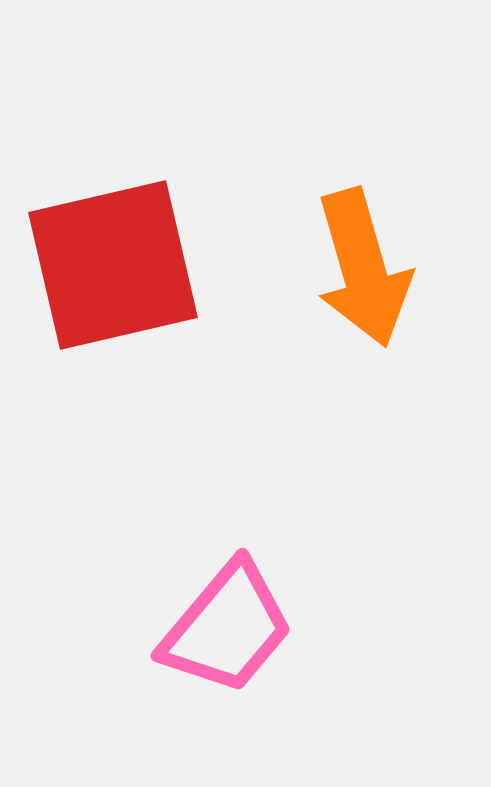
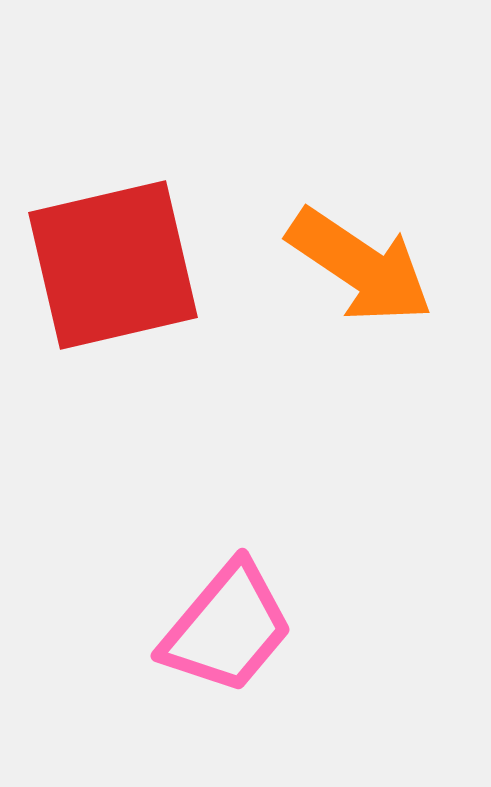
orange arrow: moved 3 px left, 2 px up; rotated 40 degrees counterclockwise
